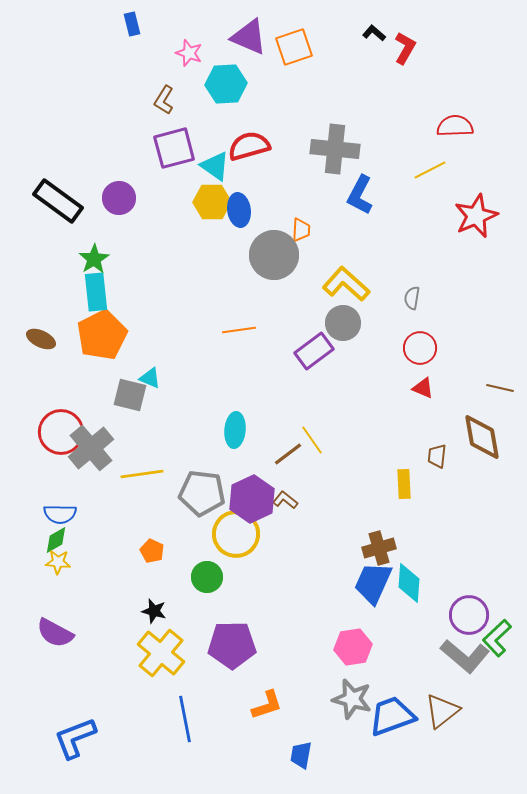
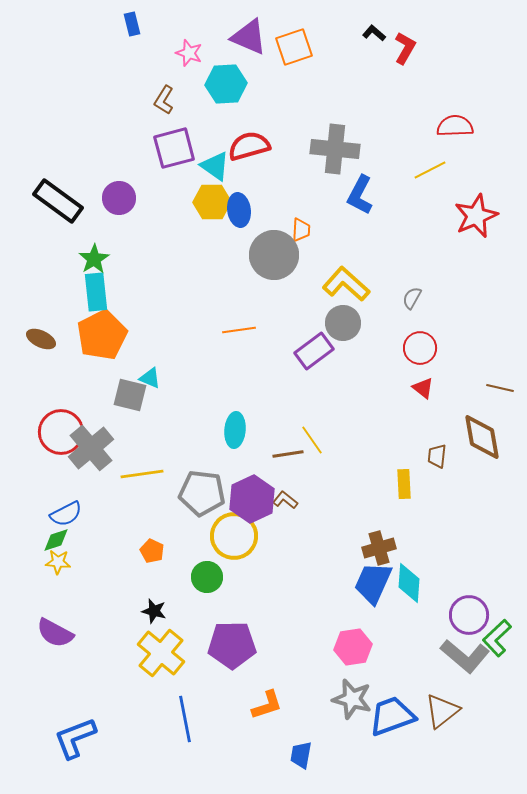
gray semicircle at (412, 298): rotated 20 degrees clockwise
red triangle at (423, 388): rotated 15 degrees clockwise
brown line at (288, 454): rotated 28 degrees clockwise
blue semicircle at (60, 514): moved 6 px right; rotated 28 degrees counterclockwise
yellow circle at (236, 534): moved 2 px left, 2 px down
green diamond at (56, 540): rotated 12 degrees clockwise
